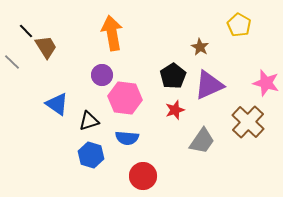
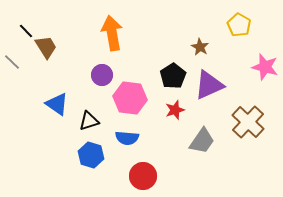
pink star: moved 1 px left, 16 px up
pink hexagon: moved 5 px right
